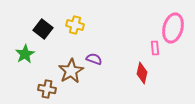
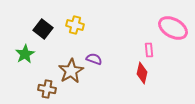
pink ellipse: rotated 76 degrees counterclockwise
pink rectangle: moved 6 px left, 2 px down
